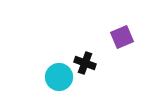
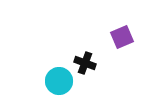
cyan circle: moved 4 px down
